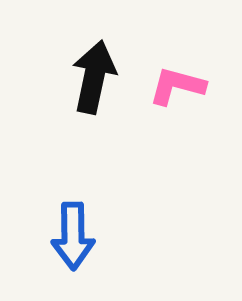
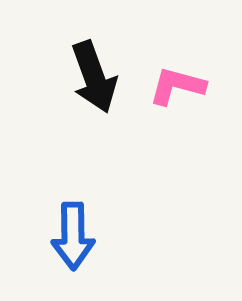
black arrow: rotated 148 degrees clockwise
